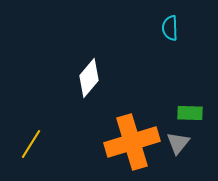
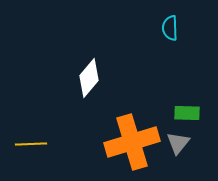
green rectangle: moved 3 px left
yellow line: rotated 56 degrees clockwise
